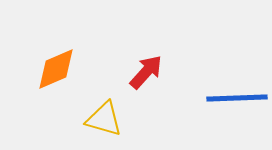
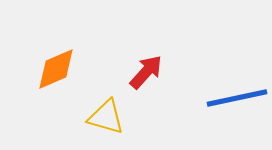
blue line: rotated 10 degrees counterclockwise
yellow triangle: moved 2 px right, 2 px up
